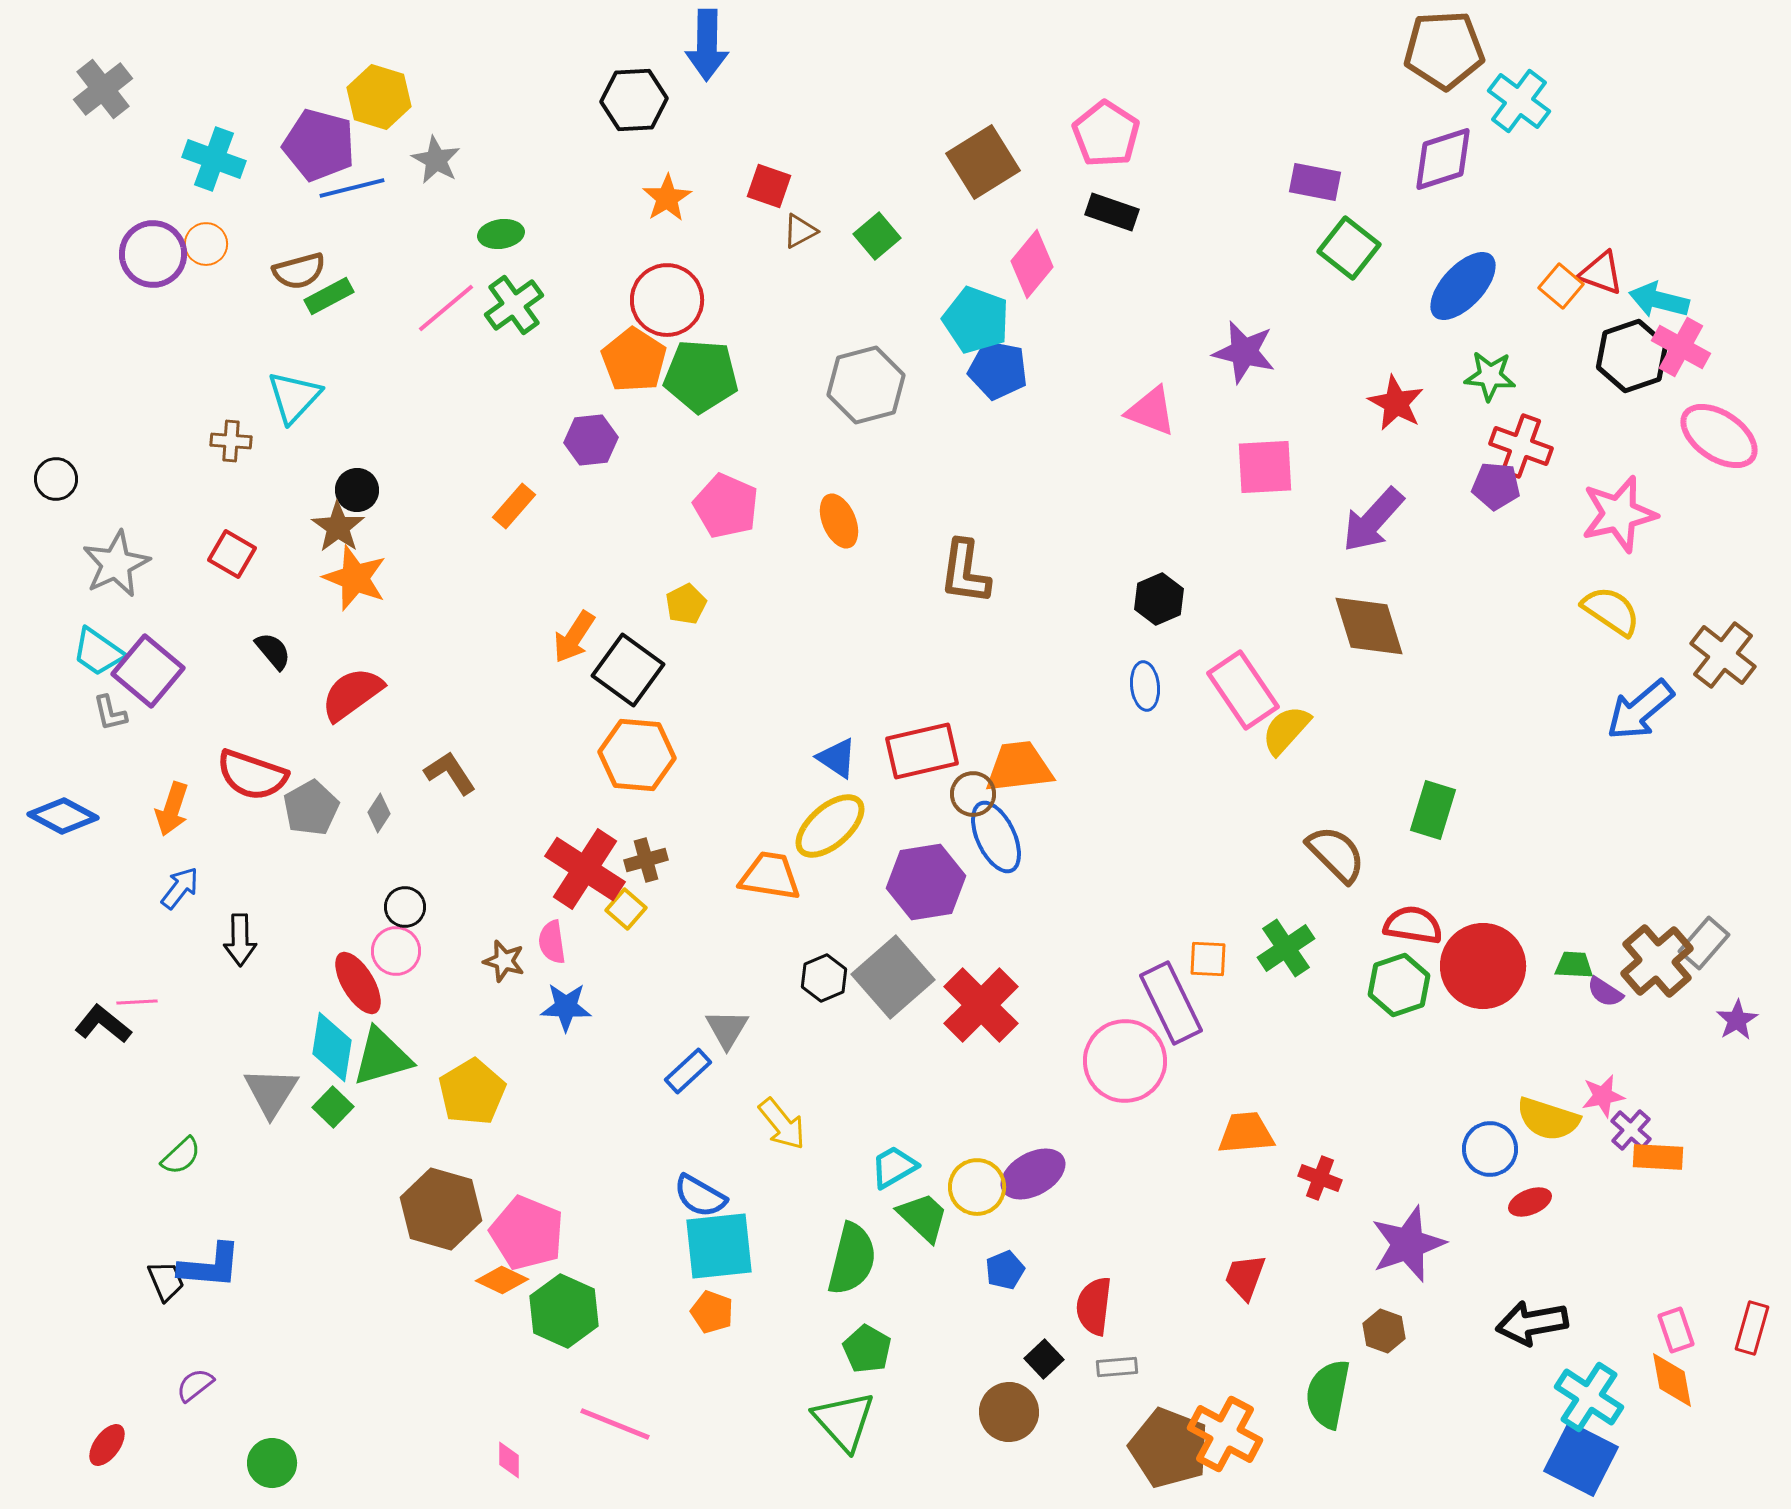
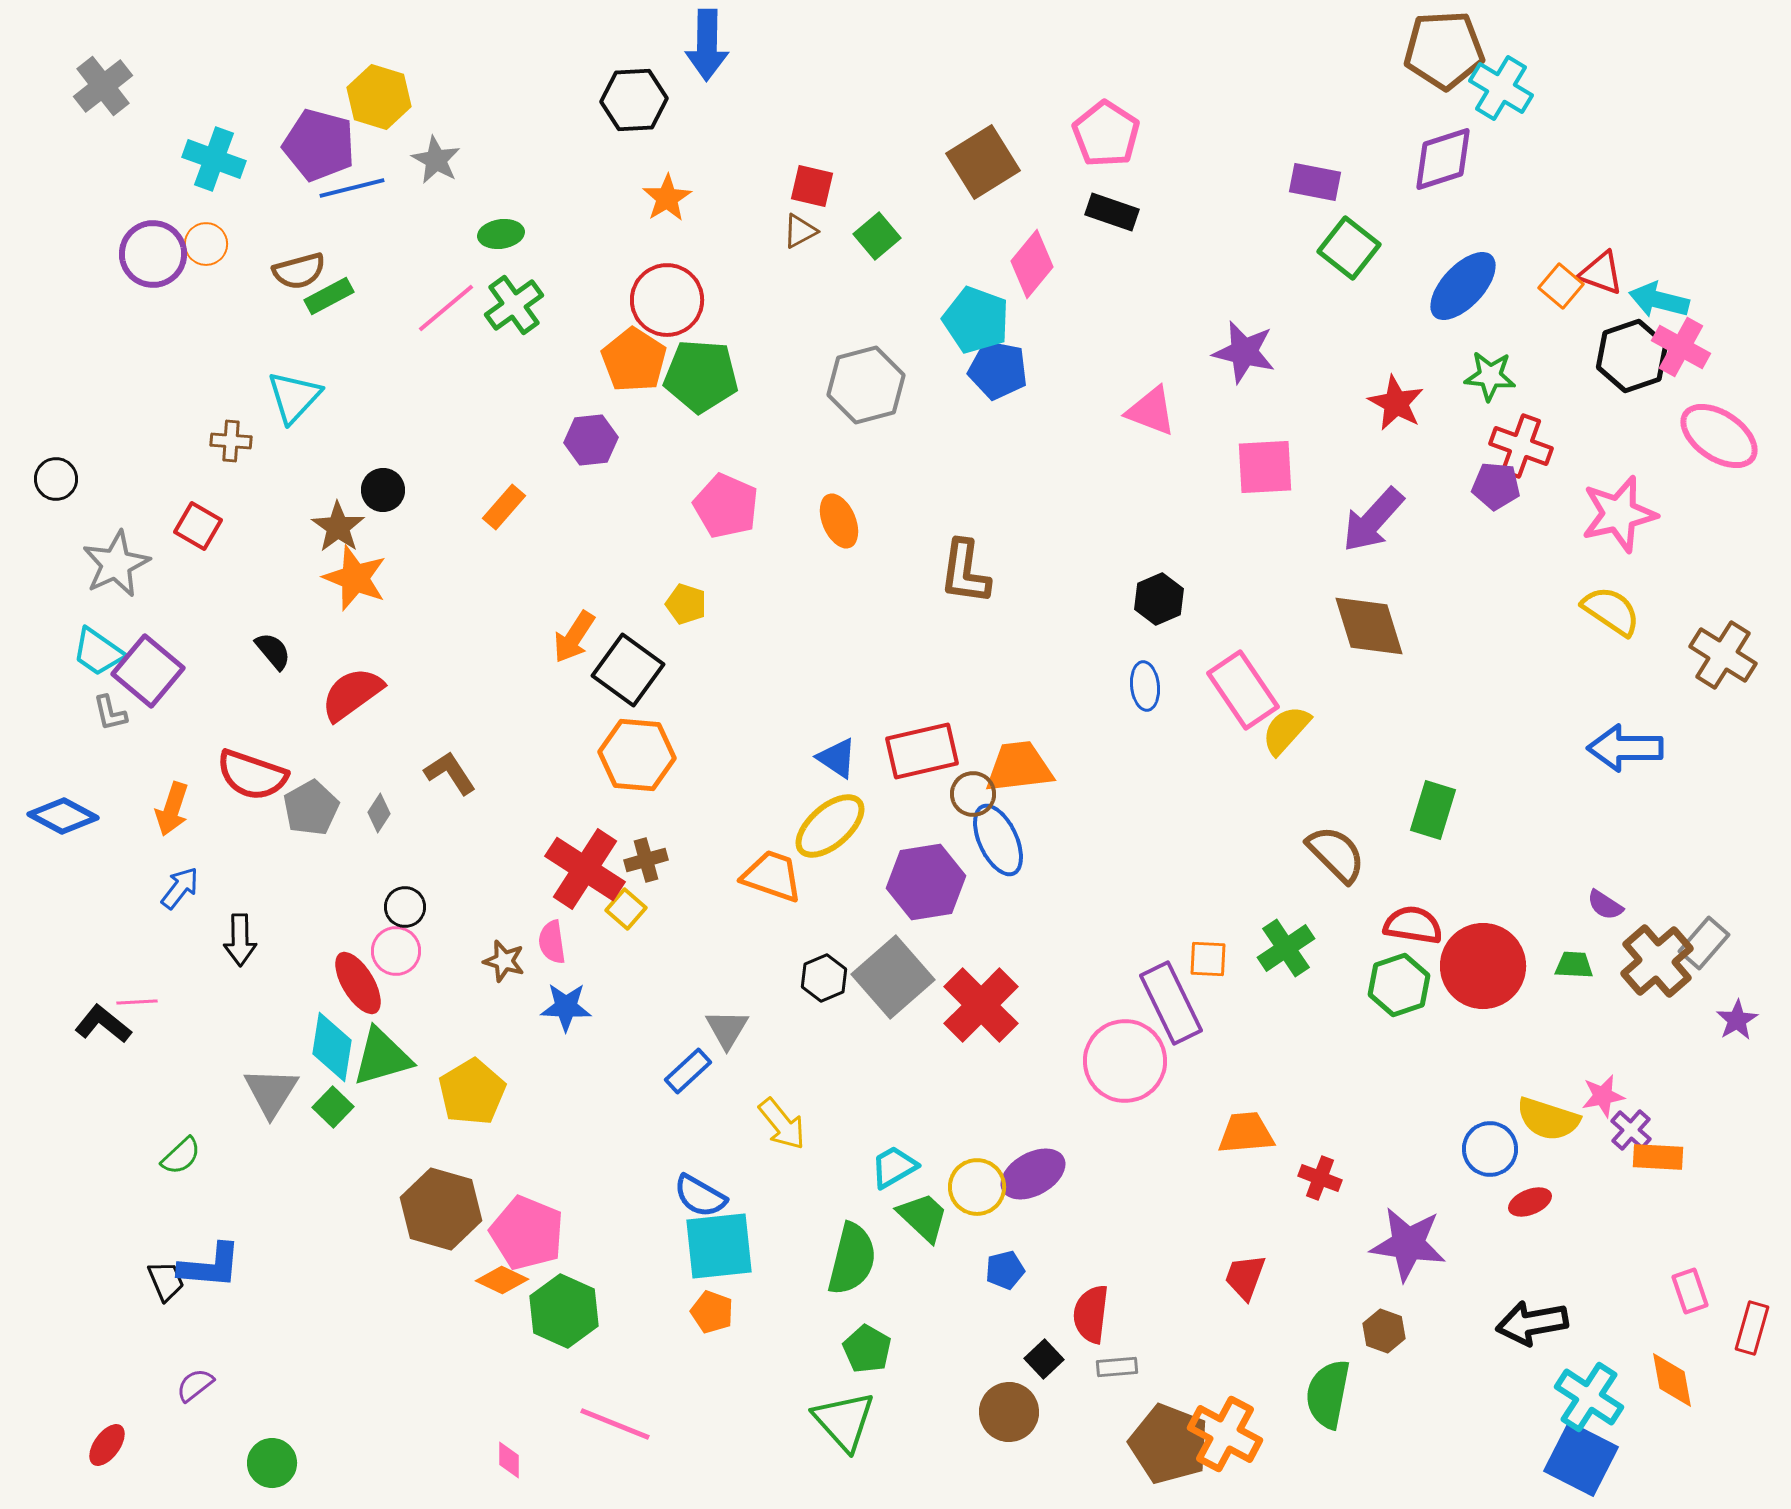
gray cross at (103, 89): moved 3 px up
cyan cross at (1519, 101): moved 18 px left, 13 px up; rotated 6 degrees counterclockwise
red square at (769, 186): moved 43 px right; rotated 6 degrees counterclockwise
black circle at (357, 490): moved 26 px right
orange rectangle at (514, 506): moved 10 px left, 1 px down
red square at (232, 554): moved 34 px left, 28 px up
yellow pentagon at (686, 604): rotated 27 degrees counterclockwise
brown cross at (1723, 655): rotated 6 degrees counterclockwise
blue arrow at (1640, 710): moved 15 px left, 38 px down; rotated 40 degrees clockwise
blue ellipse at (996, 837): moved 2 px right, 3 px down
orange trapezoid at (770, 876): moved 2 px right; rotated 10 degrees clockwise
purple semicircle at (1605, 992): moved 87 px up
purple star at (1408, 1244): rotated 28 degrees clockwise
blue pentagon at (1005, 1270): rotated 9 degrees clockwise
red semicircle at (1094, 1306): moved 3 px left, 8 px down
pink rectangle at (1676, 1330): moved 14 px right, 39 px up
brown pentagon at (1169, 1448): moved 4 px up
